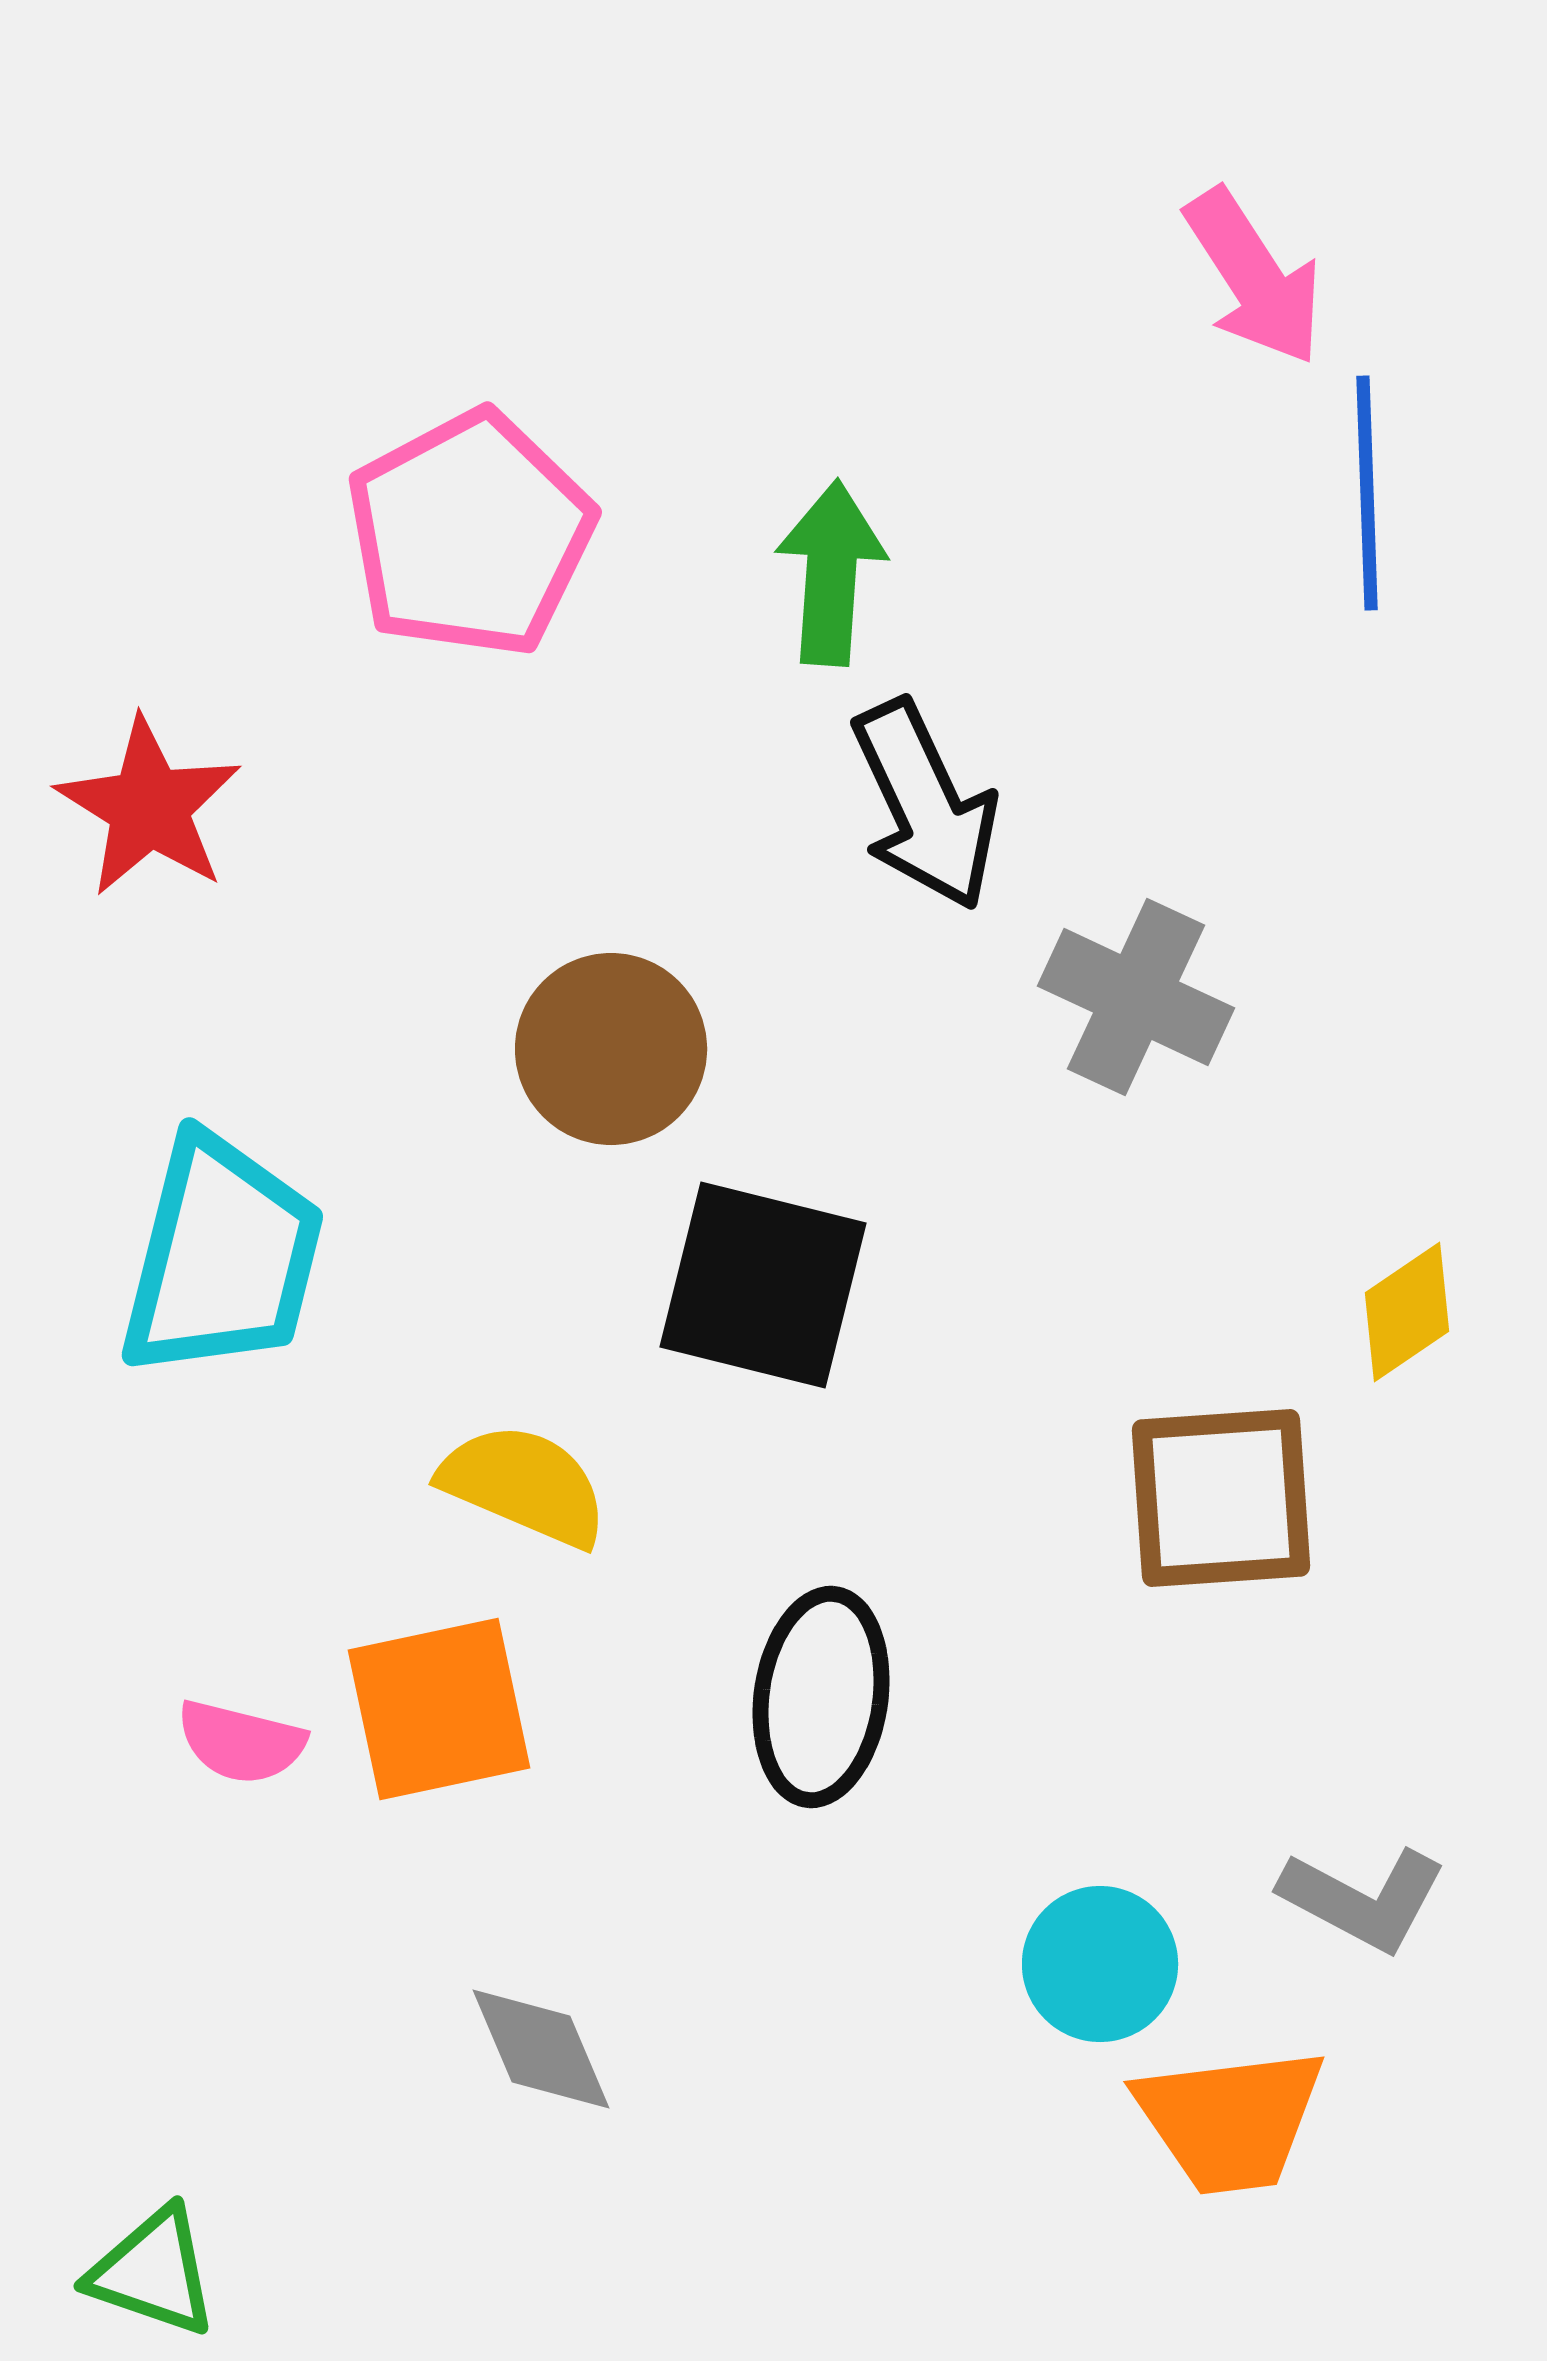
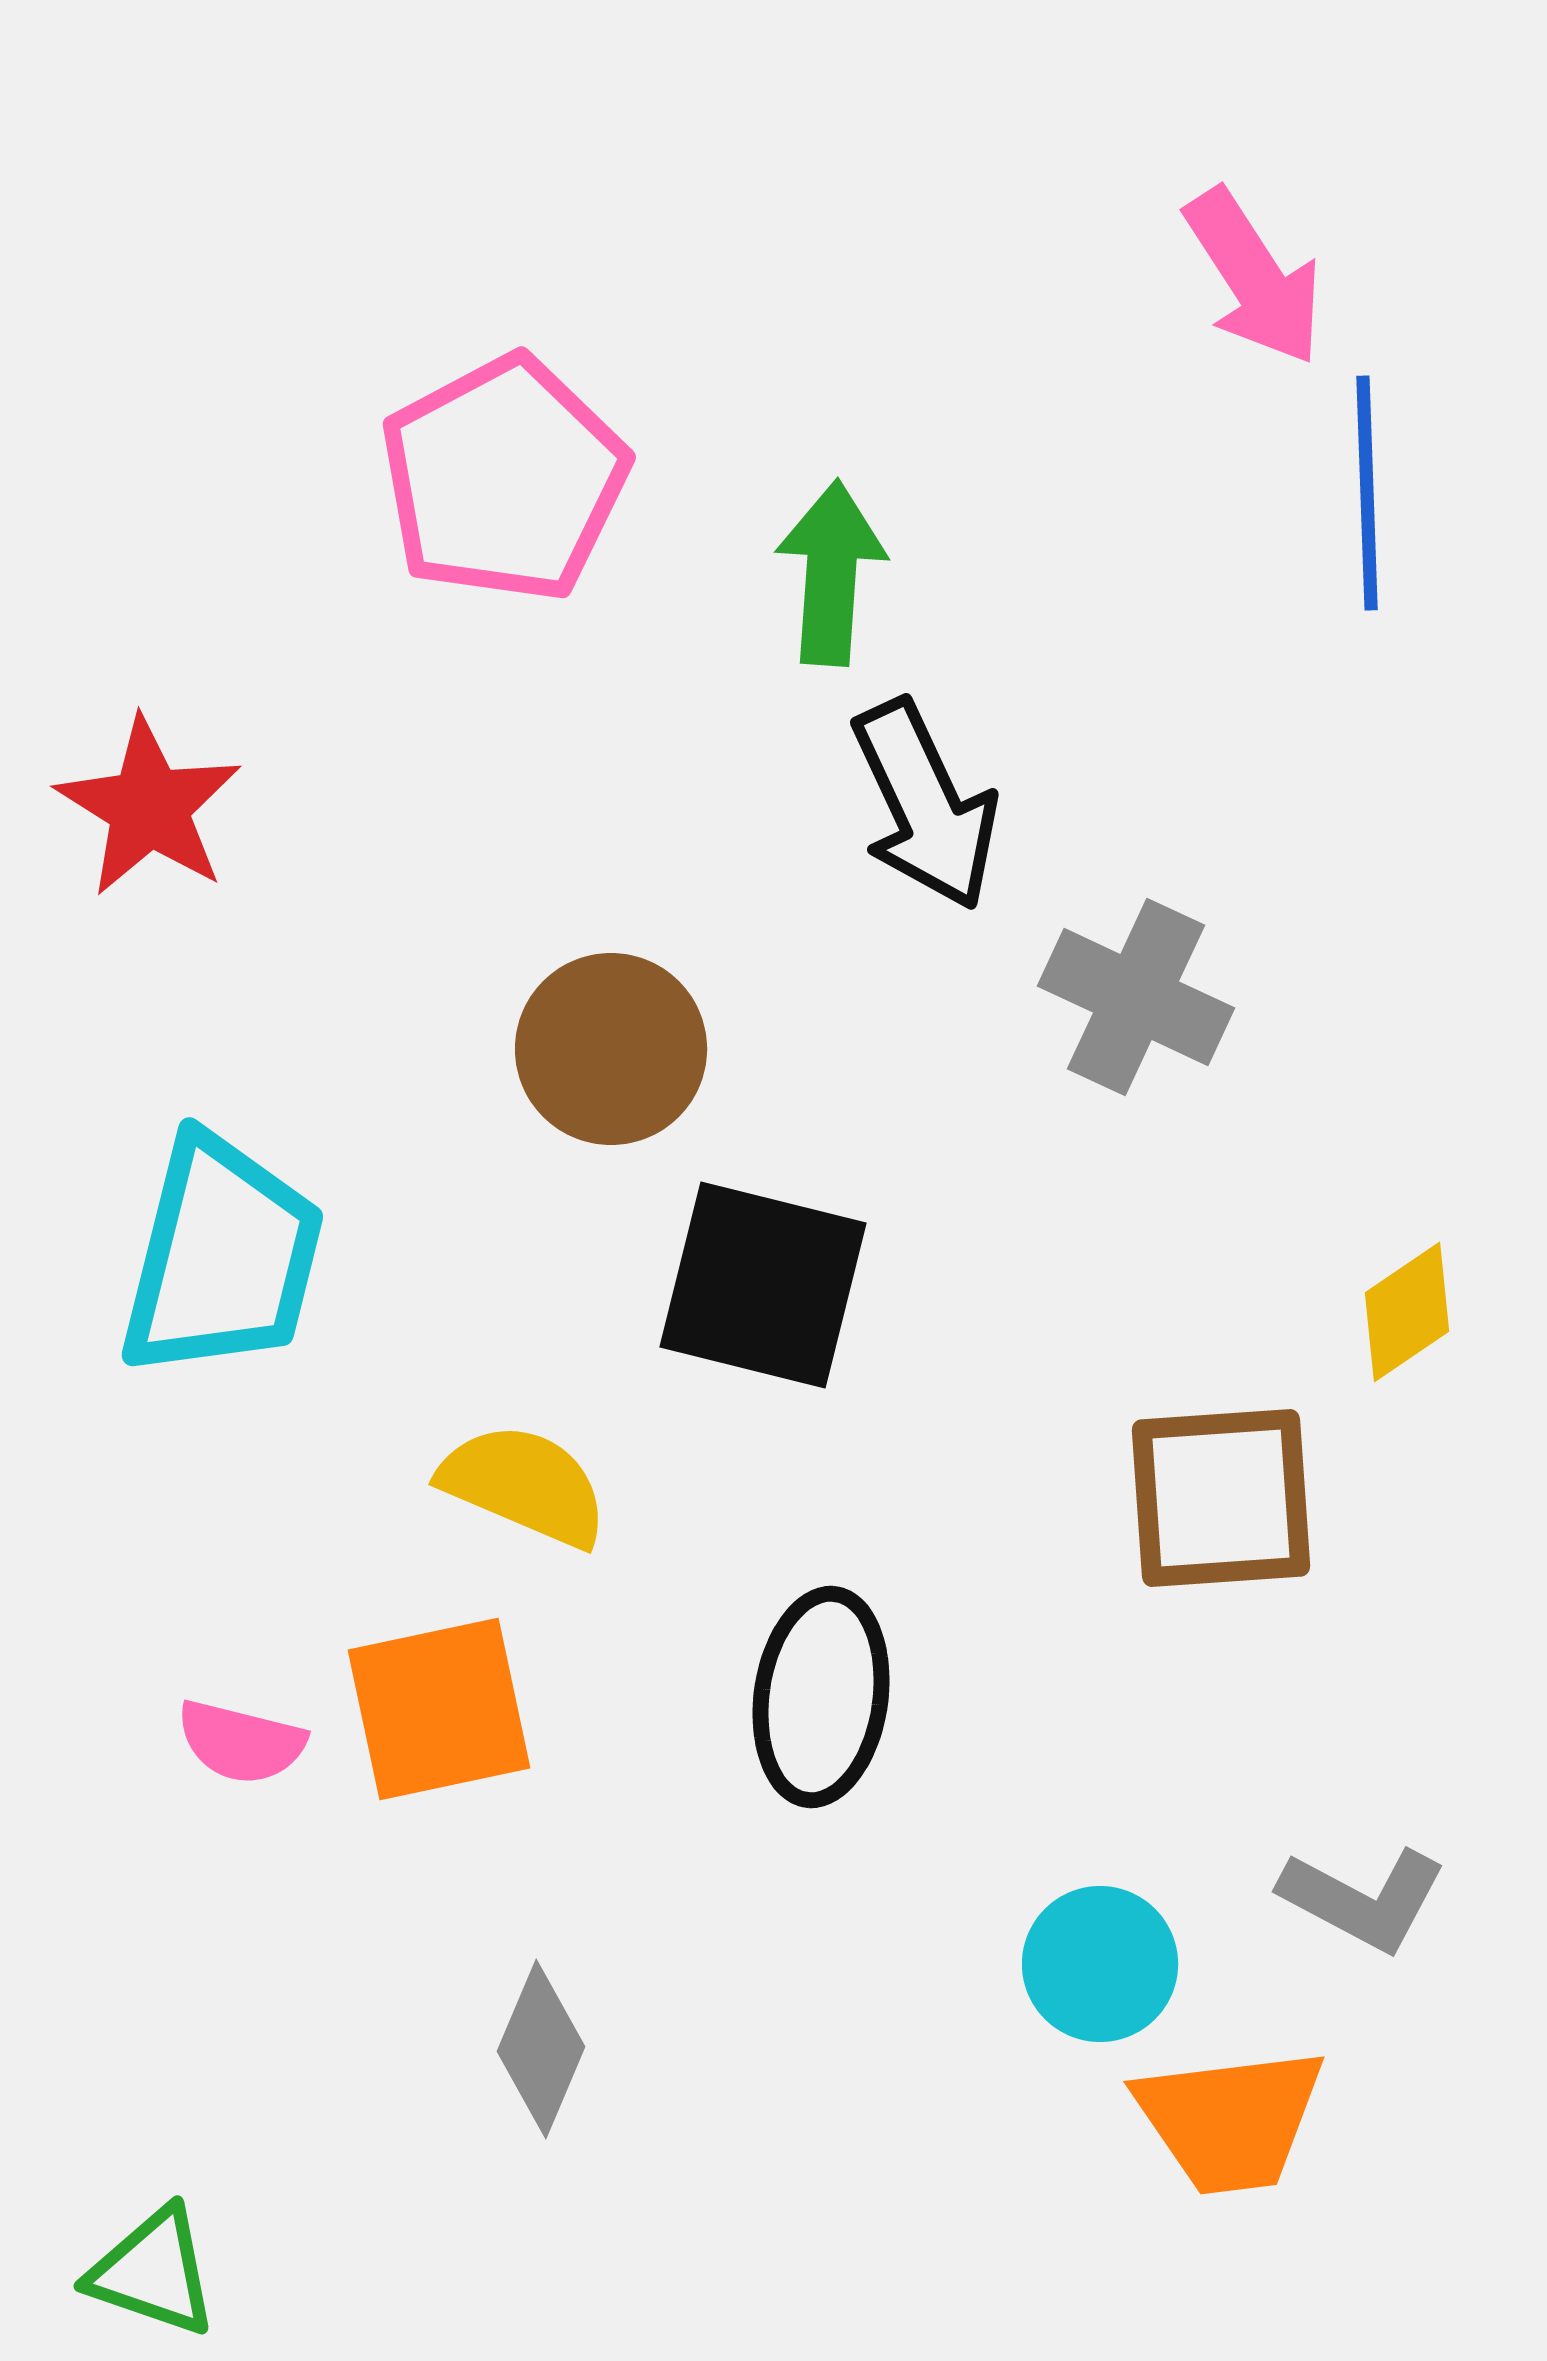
pink pentagon: moved 34 px right, 55 px up
gray diamond: rotated 46 degrees clockwise
